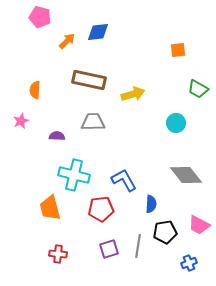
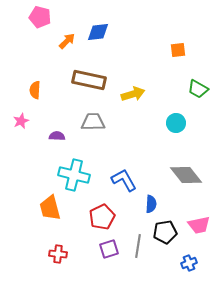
red pentagon: moved 1 px right, 8 px down; rotated 20 degrees counterclockwise
pink trapezoid: rotated 40 degrees counterclockwise
